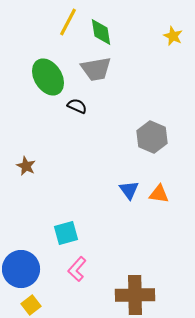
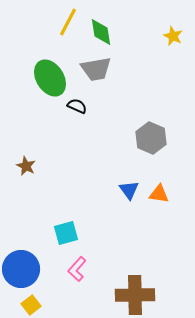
green ellipse: moved 2 px right, 1 px down
gray hexagon: moved 1 px left, 1 px down
